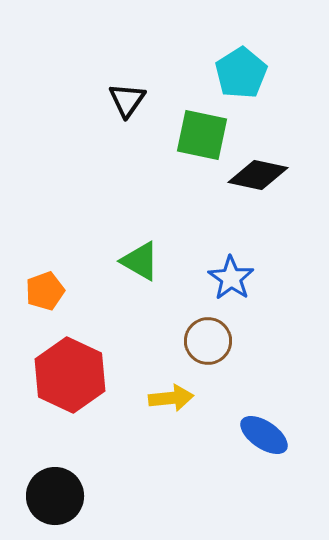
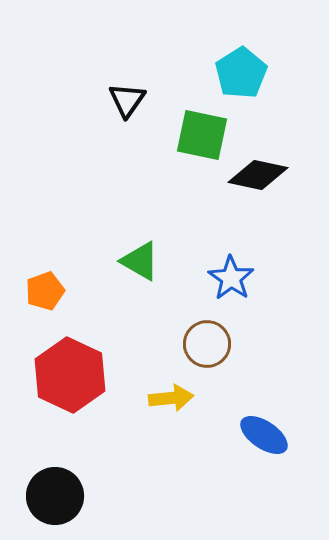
brown circle: moved 1 px left, 3 px down
